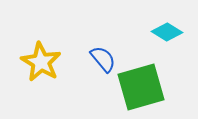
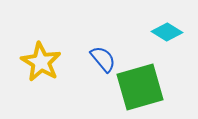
green square: moved 1 px left
